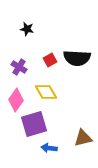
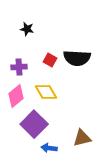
red square: rotated 32 degrees counterclockwise
purple cross: rotated 35 degrees counterclockwise
pink diamond: moved 4 px up; rotated 15 degrees clockwise
purple square: rotated 28 degrees counterclockwise
brown triangle: moved 1 px left
